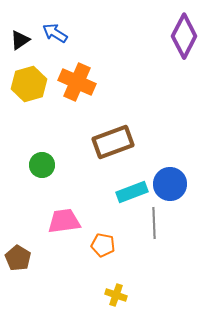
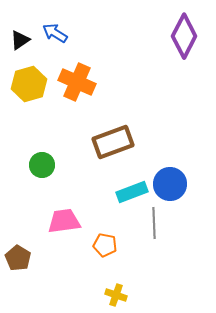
orange pentagon: moved 2 px right
